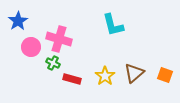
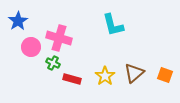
pink cross: moved 1 px up
